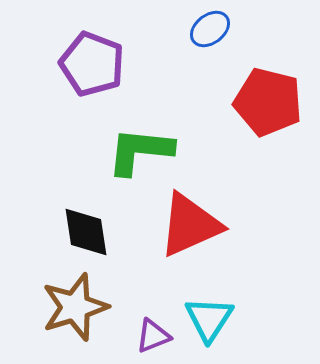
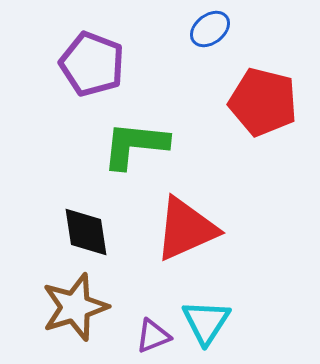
red pentagon: moved 5 px left
green L-shape: moved 5 px left, 6 px up
red triangle: moved 4 px left, 4 px down
cyan triangle: moved 3 px left, 3 px down
